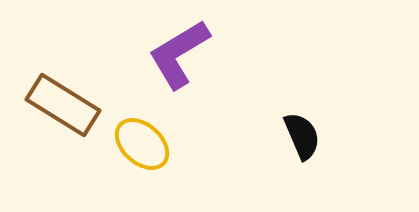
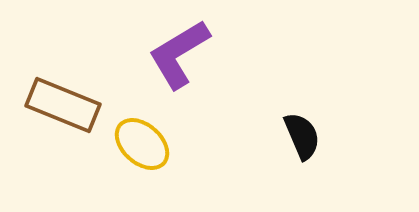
brown rectangle: rotated 10 degrees counterclockwise
